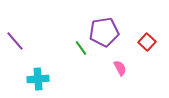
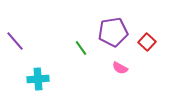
purple pentagon: moved 9 px right
pink semicircle: rotated 147 degrees clockwise
